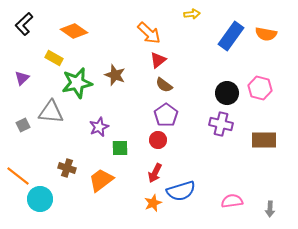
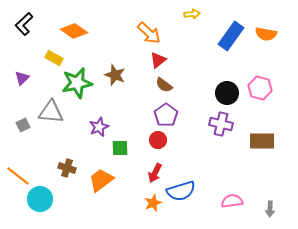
brown rectangle: moved 2 px left, 1 px down
